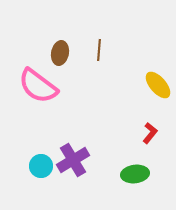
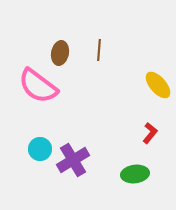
cyan circle: moved 1 px left, 17 px up
